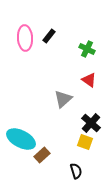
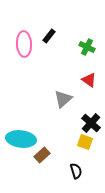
pink ellipse: moved 1 px left, 6 px down
green cross: moved 2 px up
cyan ellipse: rotated 20 degrees counterclockwise
